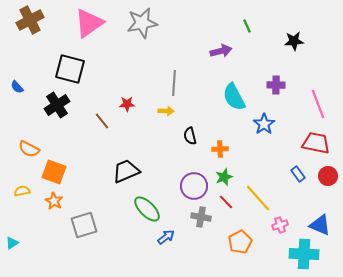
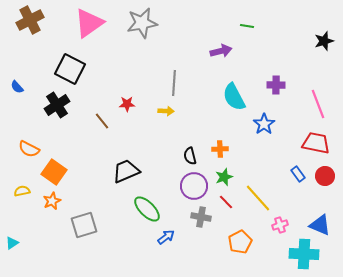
green line: rotated 56 degrees counterclockwise
black star: moved 30 px right; rotated 12 degrees counterclockwise
black square: rotated 12 degrees clockwise
black semicircle: moved 20 px down
orange square: rotated 15 degrees clockwise
red circle: moved 3 px left
orange star: moved 2 px left; rotated 18 degrees clockwise
